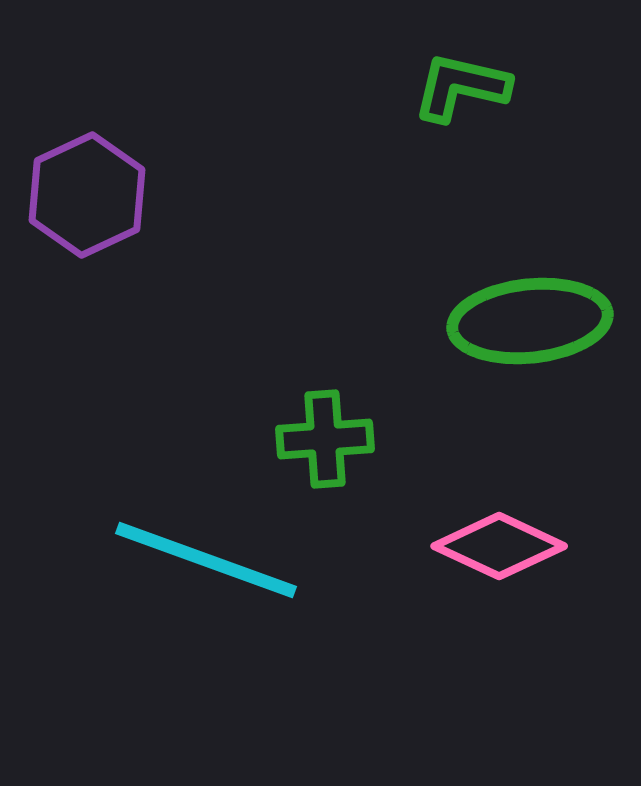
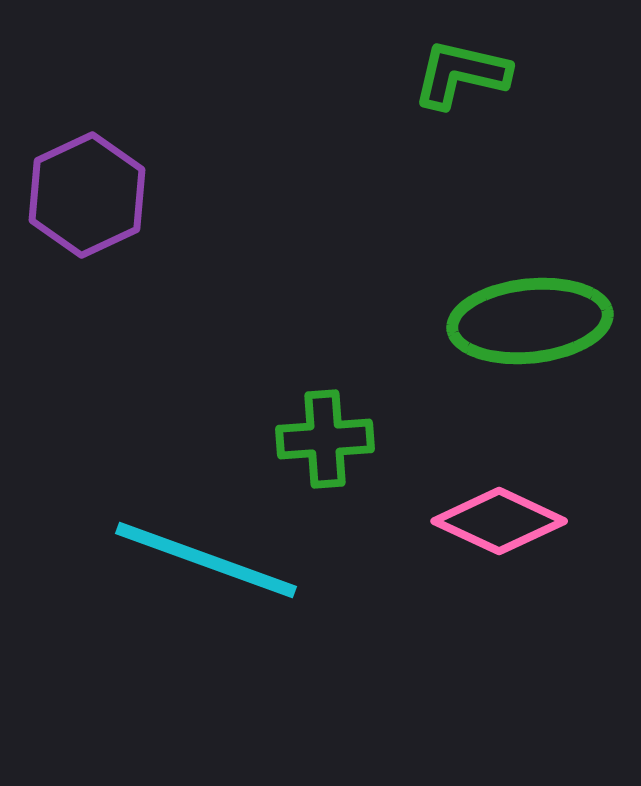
green L-shape: moved 13 px up
pink diamond: moved 25 px up
